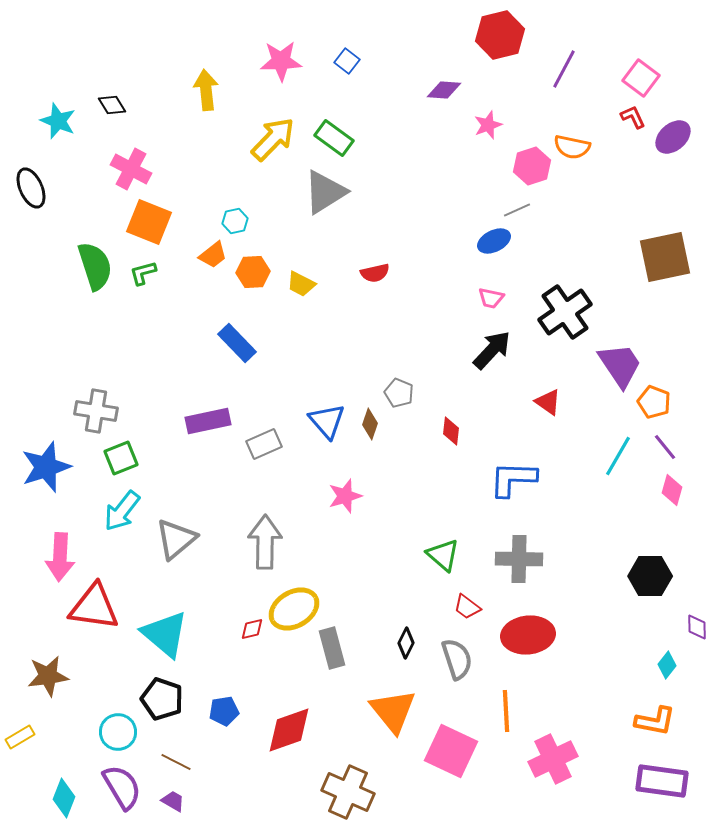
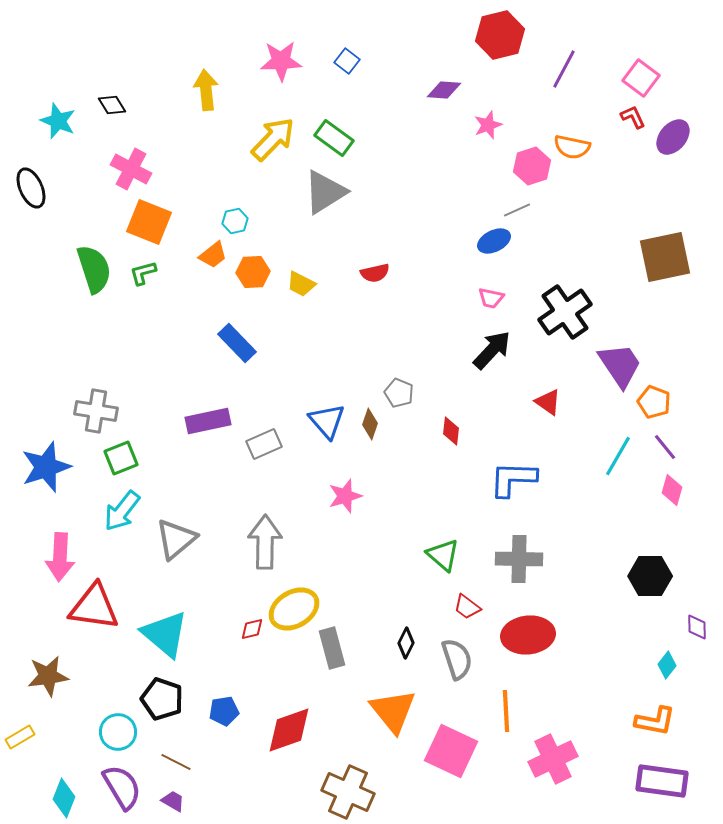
purple ellipse at (673, 137): rotated 9 degrees counterclockwise
green semicircle at (95, 266): moved 1 px left, 3 px down
